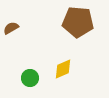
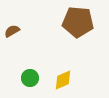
brown semicircle: moved 1 px right, 3 px down
yellow diamond: moved 11 px down
